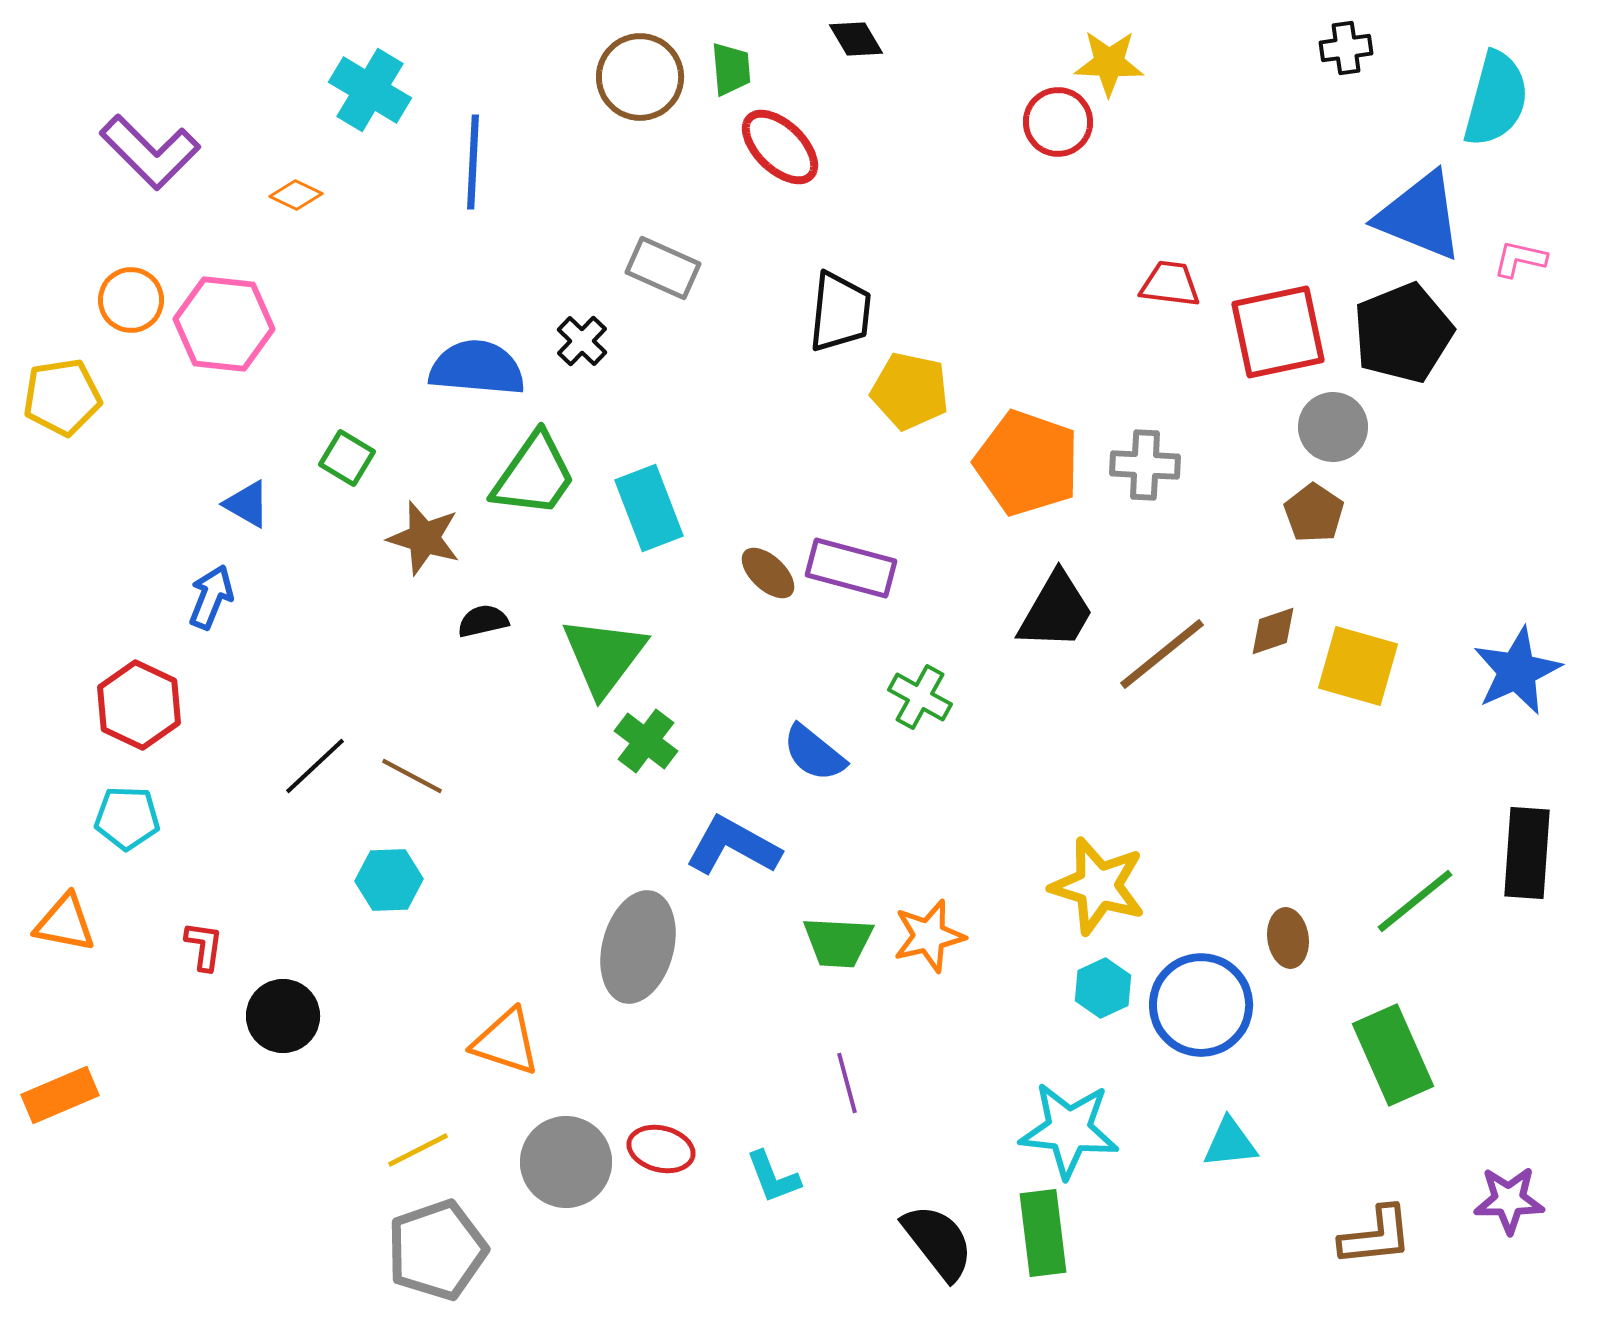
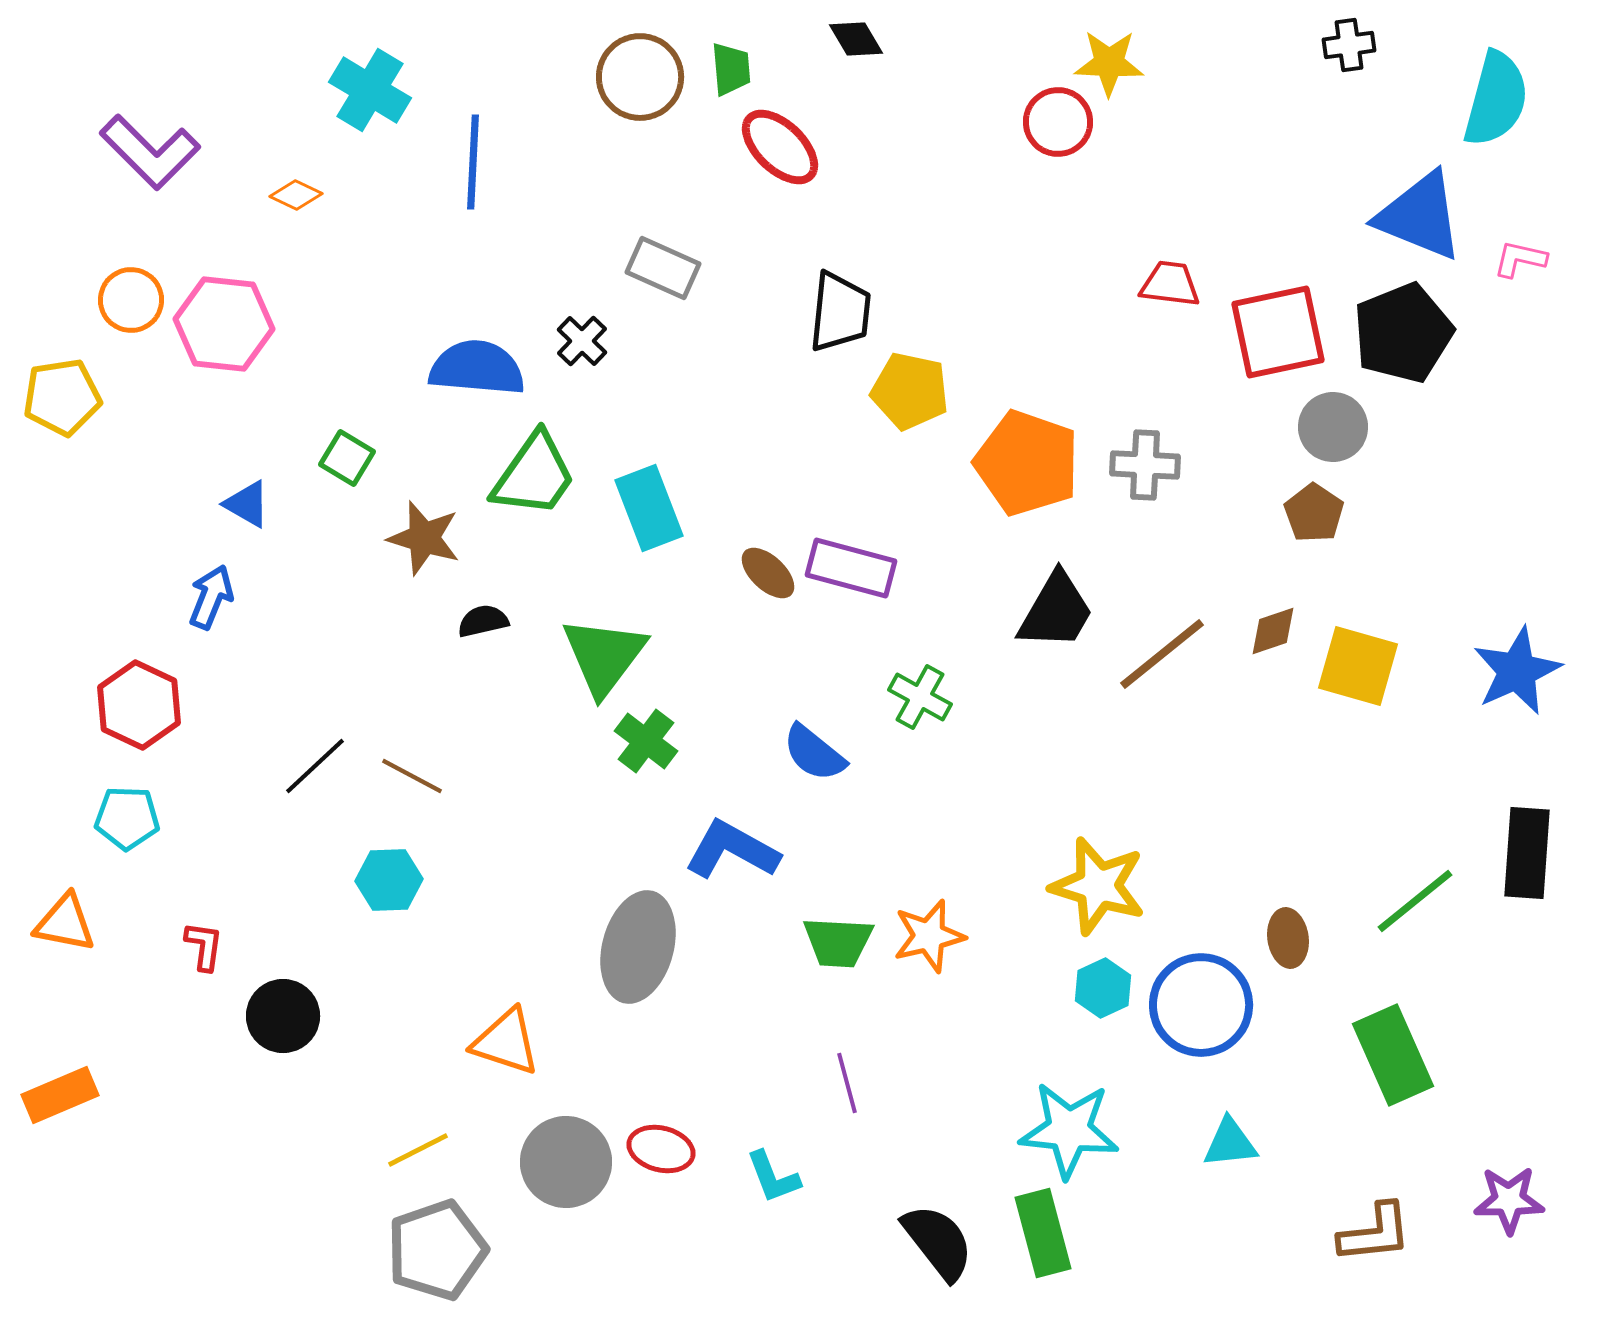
black cross at (1346, 48): moved 3 px right, 3 px up
blue L-shape at (733, 846): moved 1 px left, 4 px down
green rectangle at (1043, 1233): rotated 8 degrees counterclockwise
brown L-shape at (1376, 1236): moved 1 px left, 3 px up
